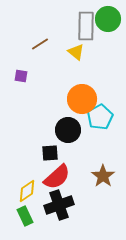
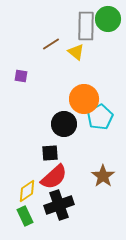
brown line: moved 11 px right
orange circle: moved 2 px right
black circle: moved 4 px left, 6 px up
red semicircle: moved 3 px left
